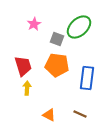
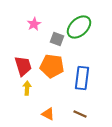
orange pentagon: moved 5 px left, 1 px down
blue rectangle: moved 5 px left
orange triangle: moved 1 px left, 1 px up
